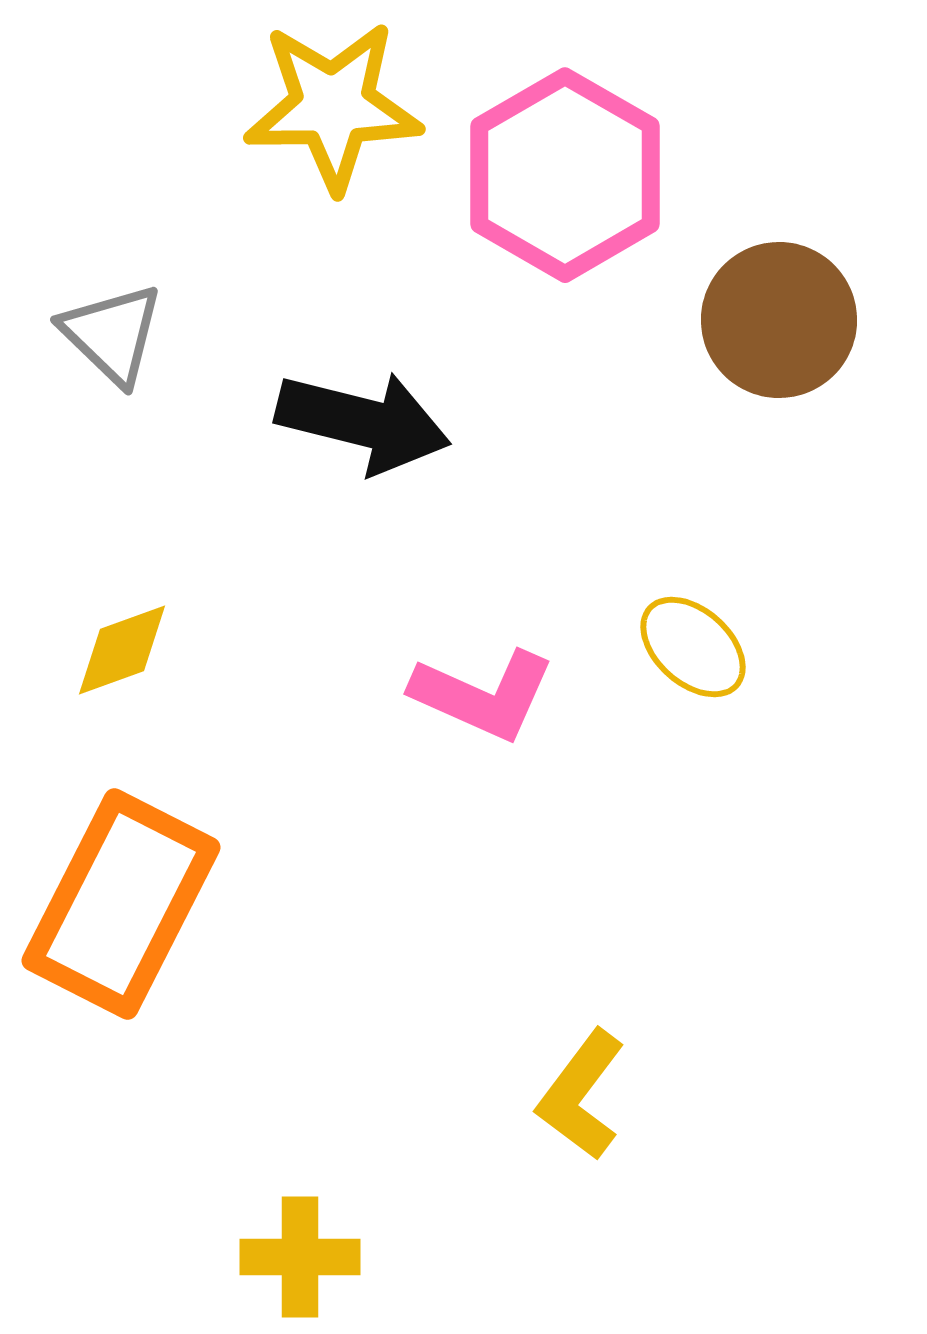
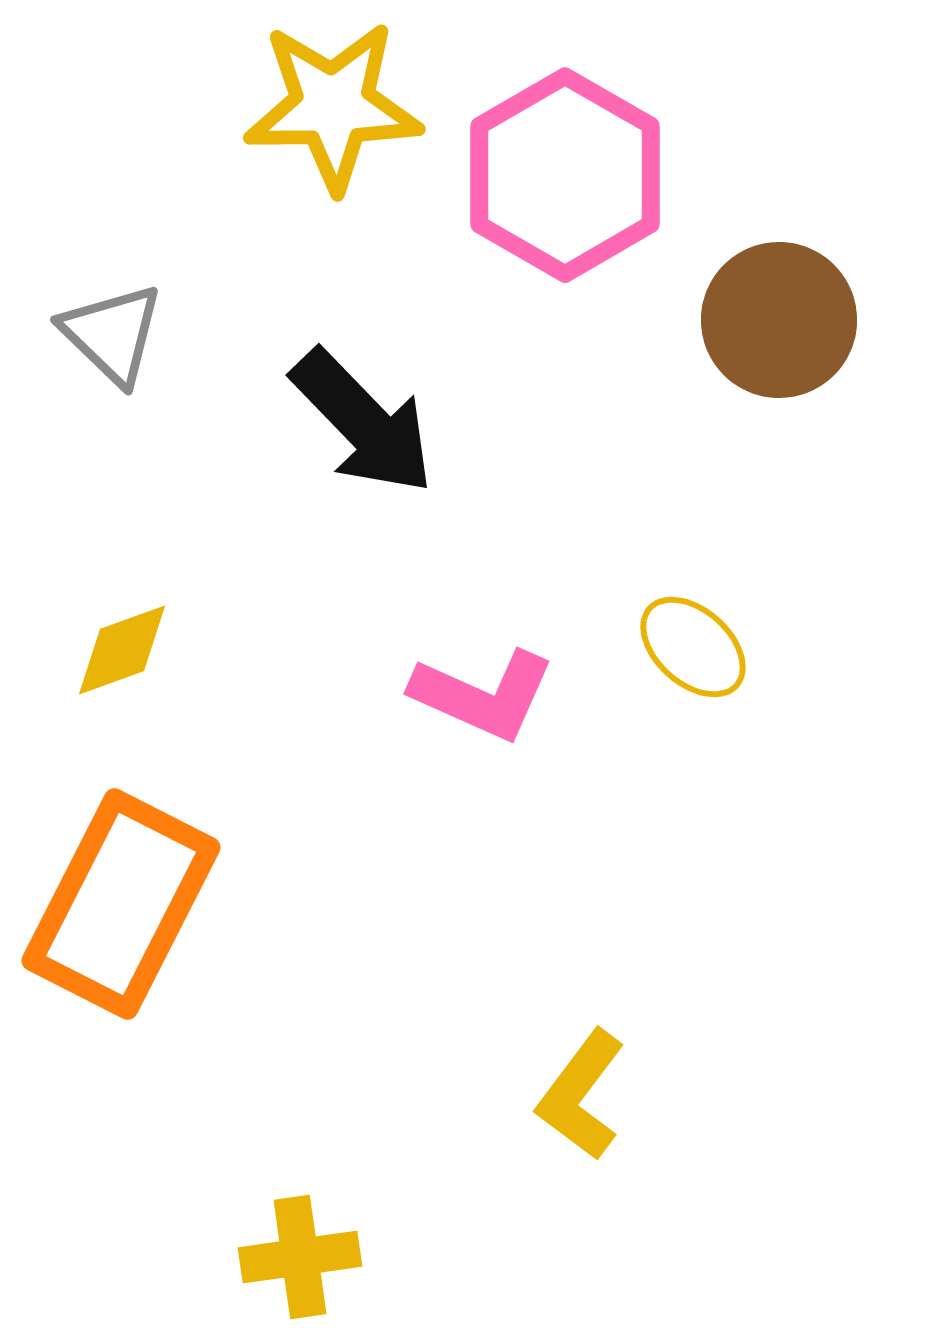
black arrow: rotated 32 degrees clockwise
yellow cross: rotated 8 degrees counterclockwise
